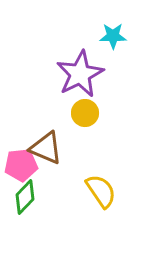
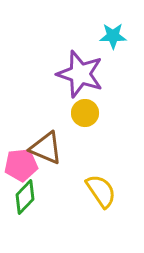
purple star: rotated 27 degrees counterclockwise
